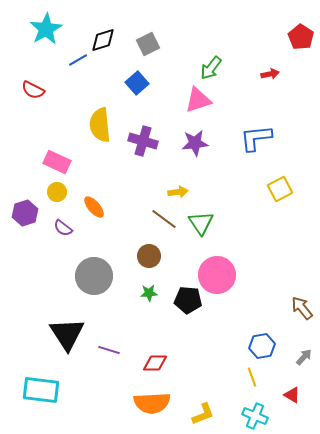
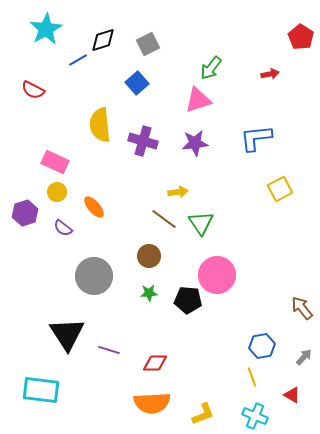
pink rectangle: moved 2 px left
